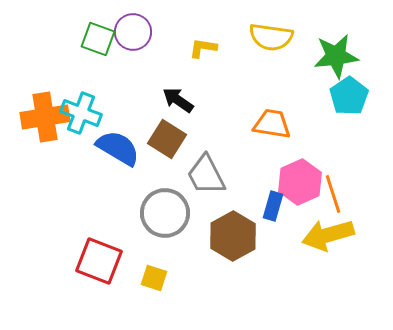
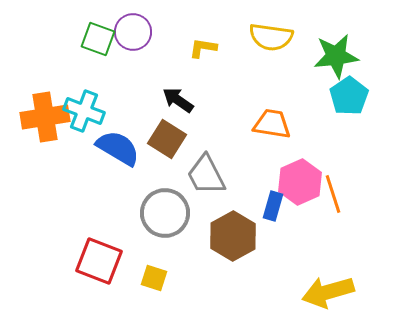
cyan cross: moved 3 px right, 2 px up
yellow arrow: moved 57 px down
